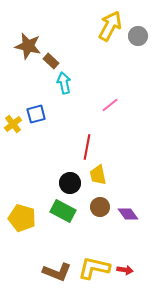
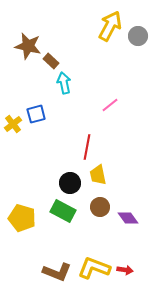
purple diamond: moved 4 px down
yellow L-shape: rotated 8 degrees clockwise
